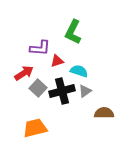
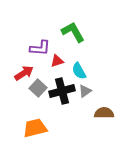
green L-shape: rotated 125 degrees clockwise
cyan semicircle: rotated 138 degrees counterclockwise
